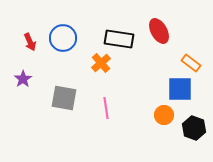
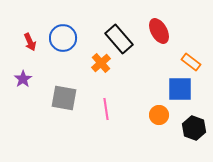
black rectangle: rotated 40 degrees clockwise
orange rectangle: moved 1 px up
pink line: moved 1 px down
orange circle: moved 5 px left
